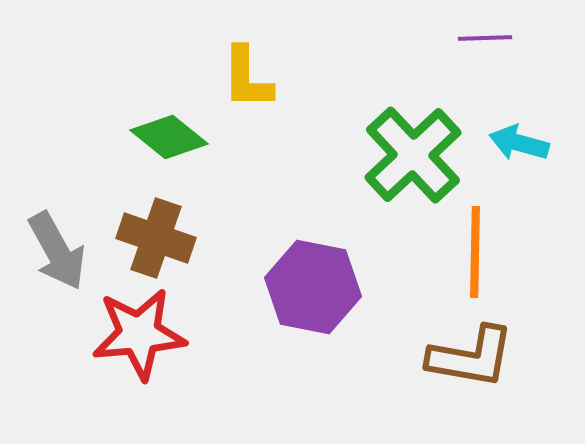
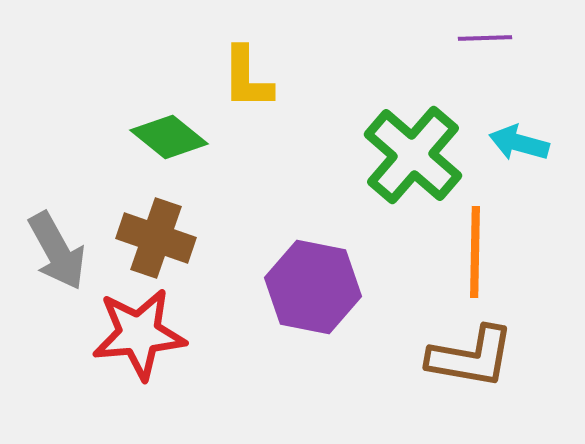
green cross: rotated 6 degrees counterclockwise
